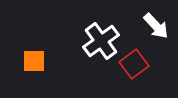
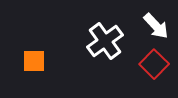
white cross: moved 4 px right
red square: moved 20 px right; rotated 8 degrees counterclockwise
